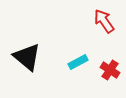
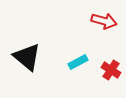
red arrow: rotated 140 degrees clockwise
red cross: moved 1 px right
